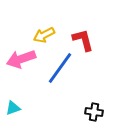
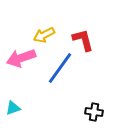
pink arrow: moved 1 px up
